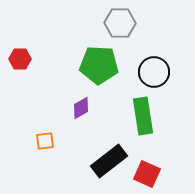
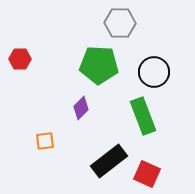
purple diamond: rotated 15 degrees counterclockwise
green rectangle: rotated 12 degrees counterclockwise
